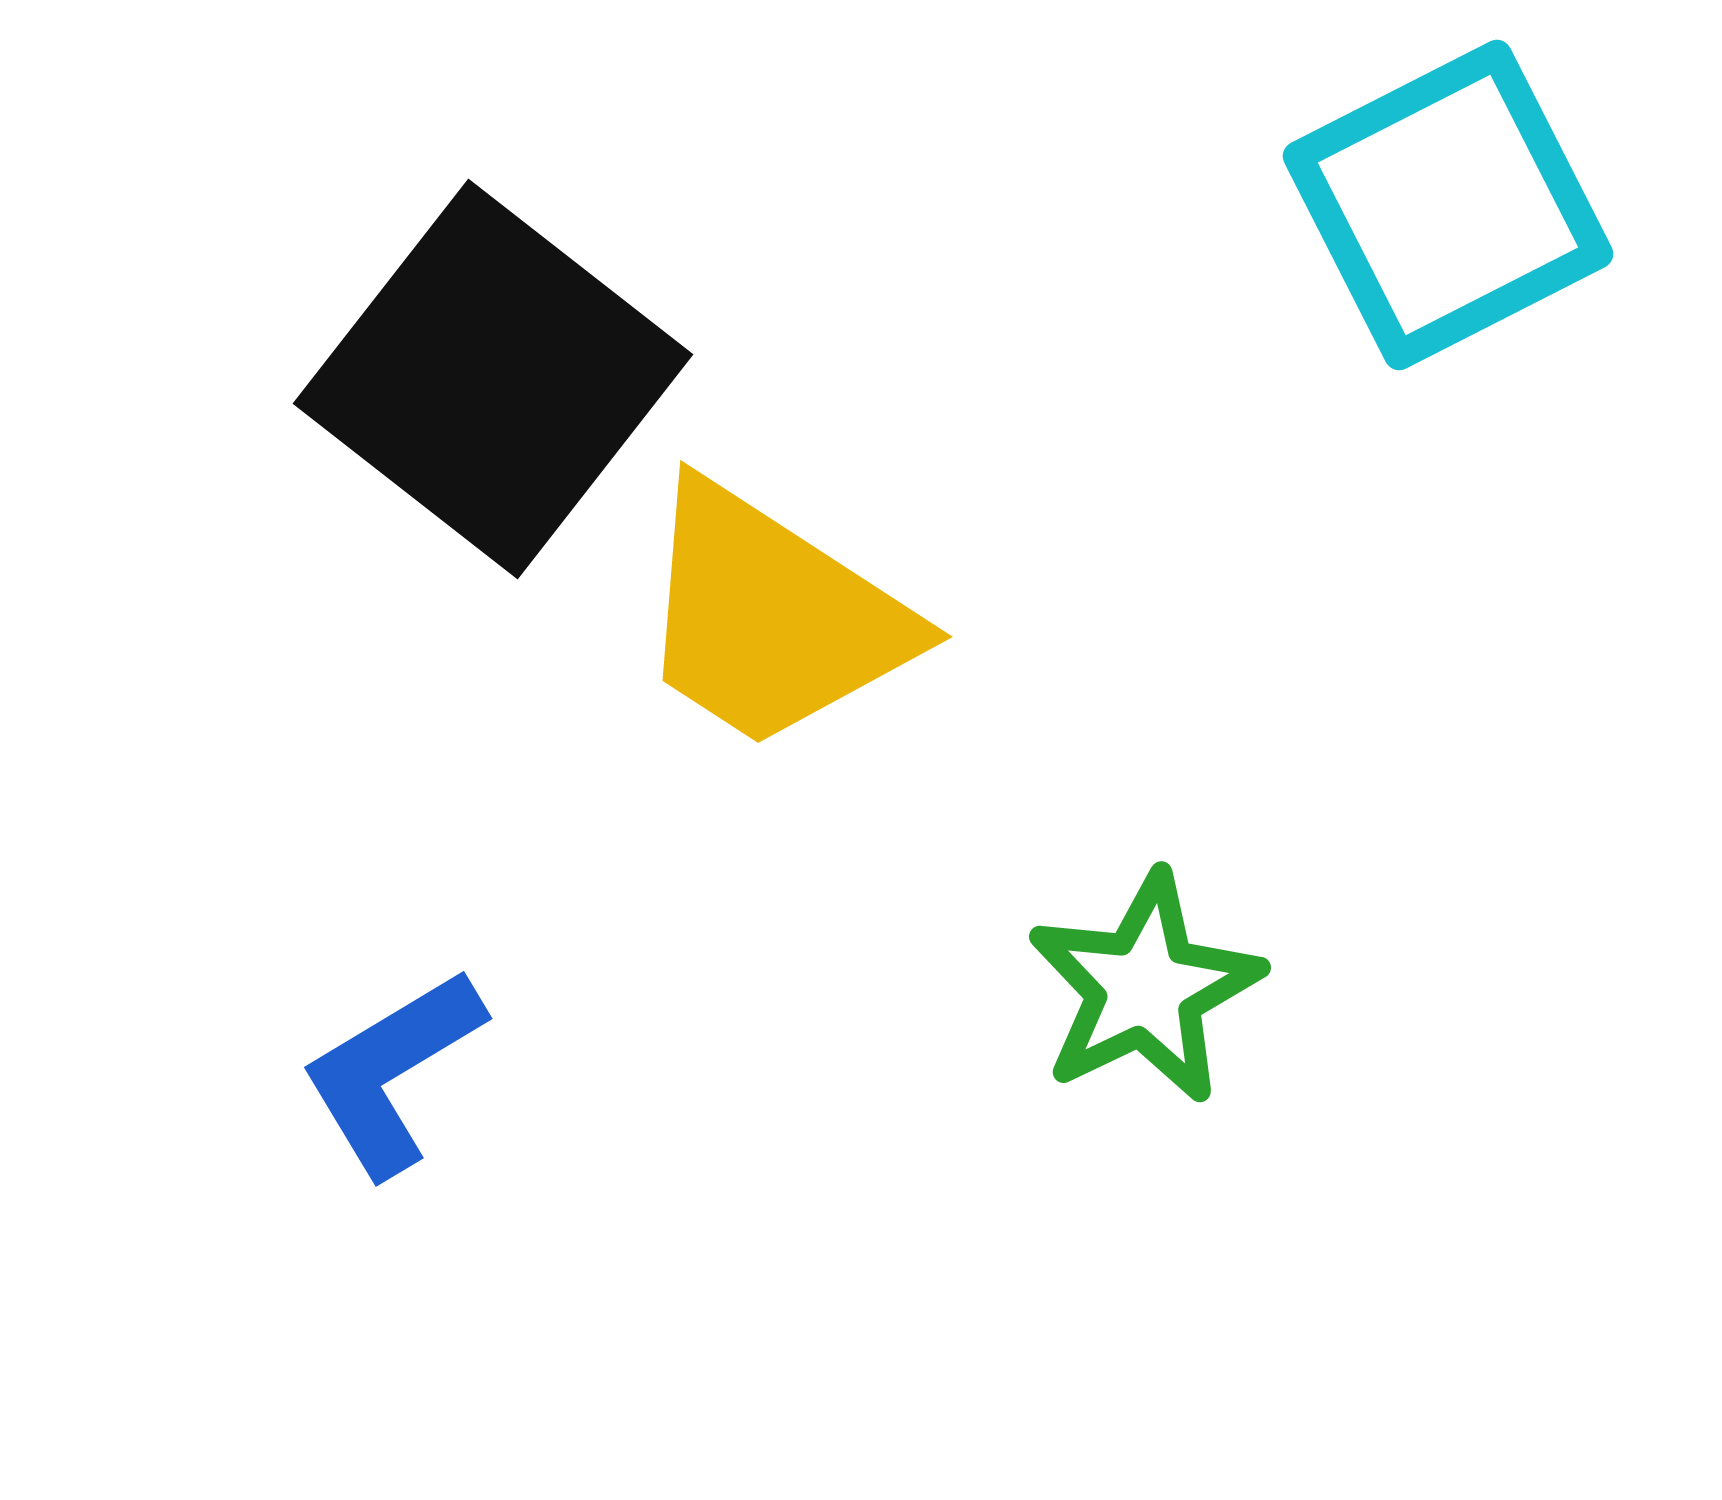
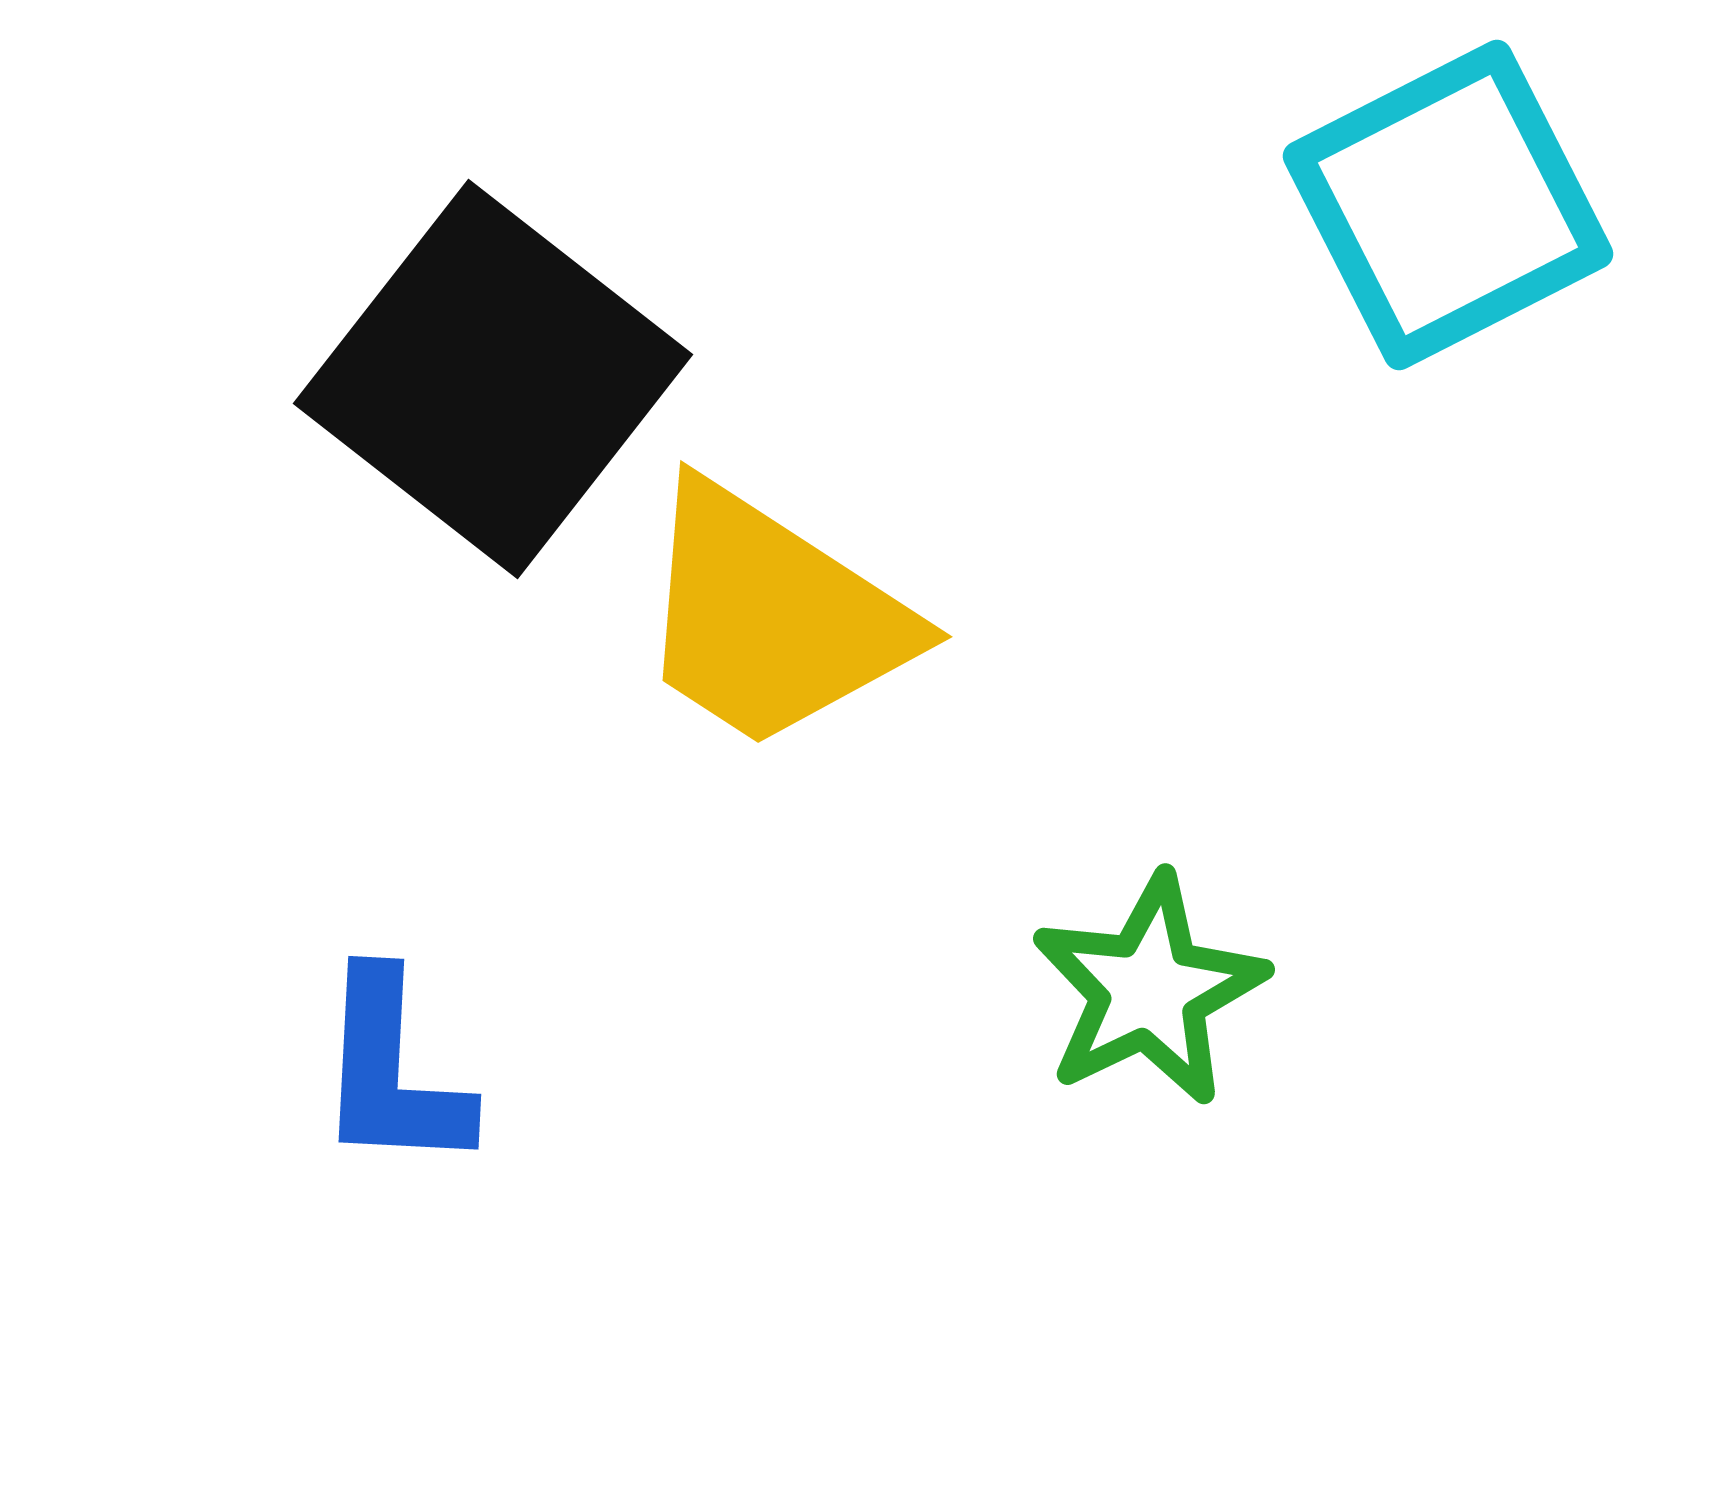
green star: moved 4 px right, 2 px down
blue L-shape: rotated 56 degrees counterclockwise
